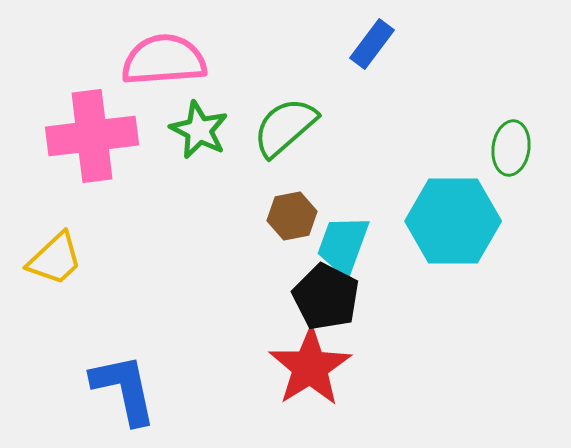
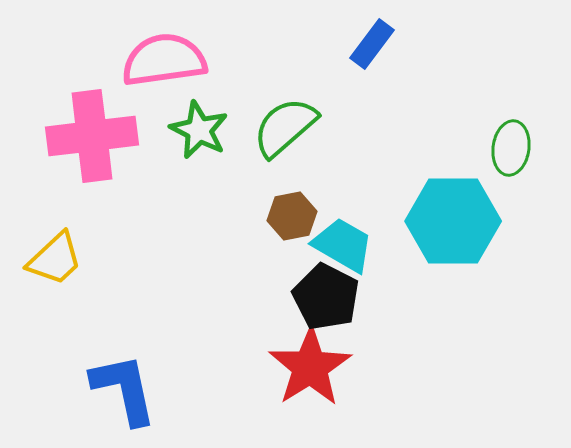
pink semicircle: rotated 4 degrees counterclockwise
cyan trapezoid: rotated 100 degrees clockwise
